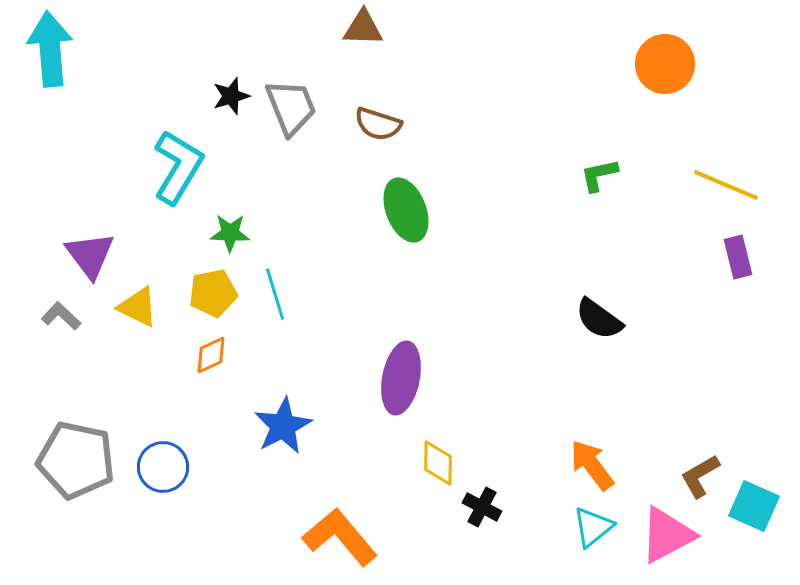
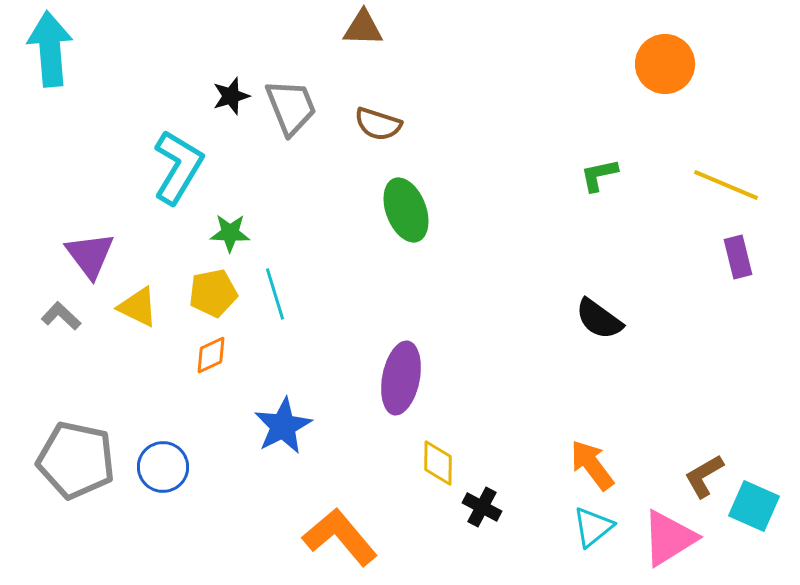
brown L-shape: moved 4 px right
pink triangle: moved 2 px right, 3 px down; rotated 4 degrees counterclockwise
